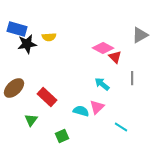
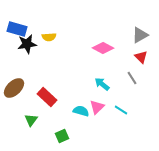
red triangle: moved 26 px right
gray line: rotated 32 degrees counterclockwise
cyan line: moved 17 px up
